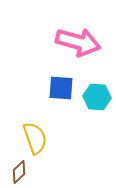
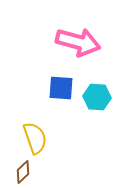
brown diamond: moved 4 px right
